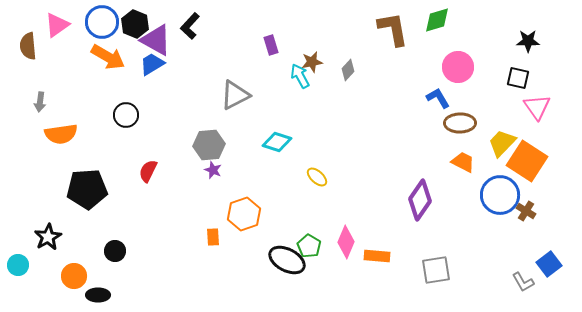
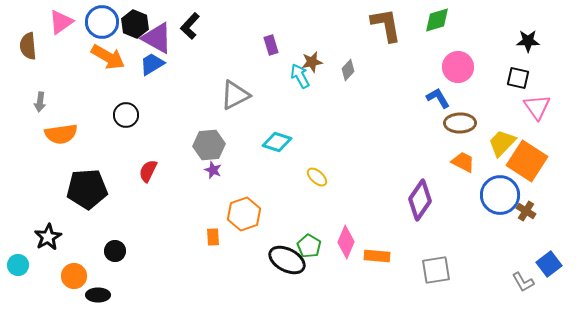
pink triangle at (57, 25): moved 4 px right, 3 px up
brown L-shape at (393, 29): moved 7 px left, 4 px up
purple triangle at (156, 40): moved 1 px right, 2 px up
